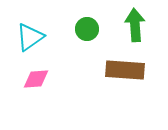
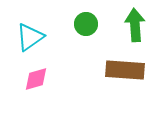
green circle: moved 1 px left, 5 px up
pink diamond: rotated 12 degrees counterclockwise
